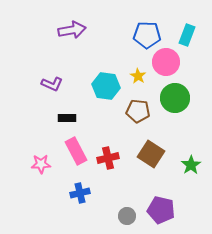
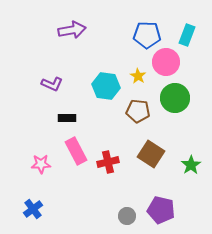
red cross: moved 4 px down
blue cross: moved 47 px left, 16 px down; rotated 24 degrees counterclockwise
